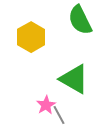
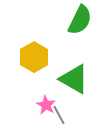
green semicircle: rotated 128 degrees counterclockwise
yellow hexagon: moved 3 px right, 20 px down
pink star: rotated 12 degrees counterclockwise
